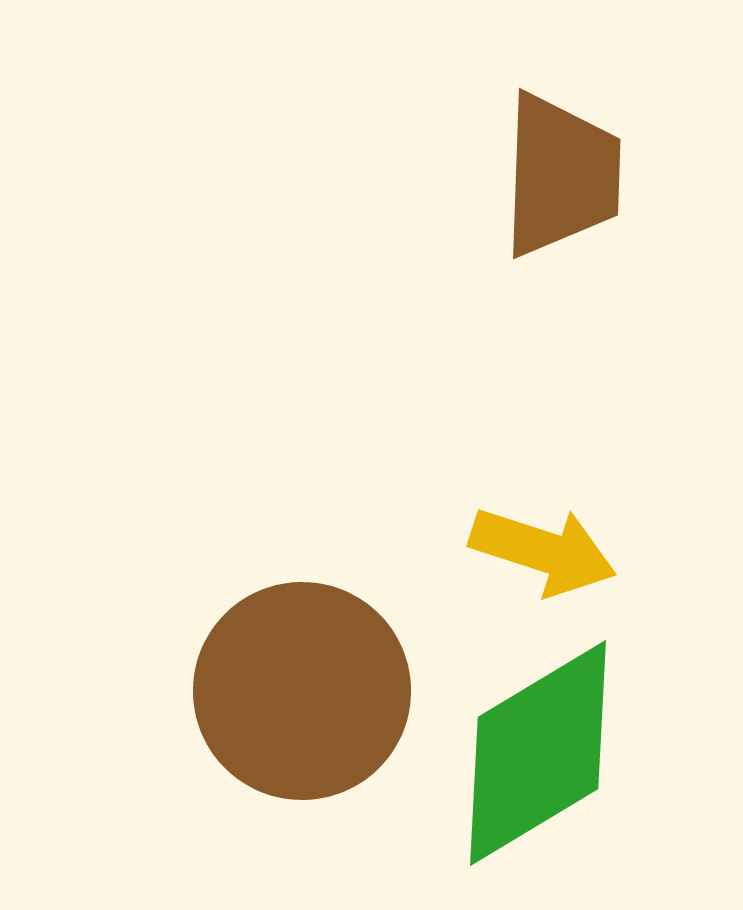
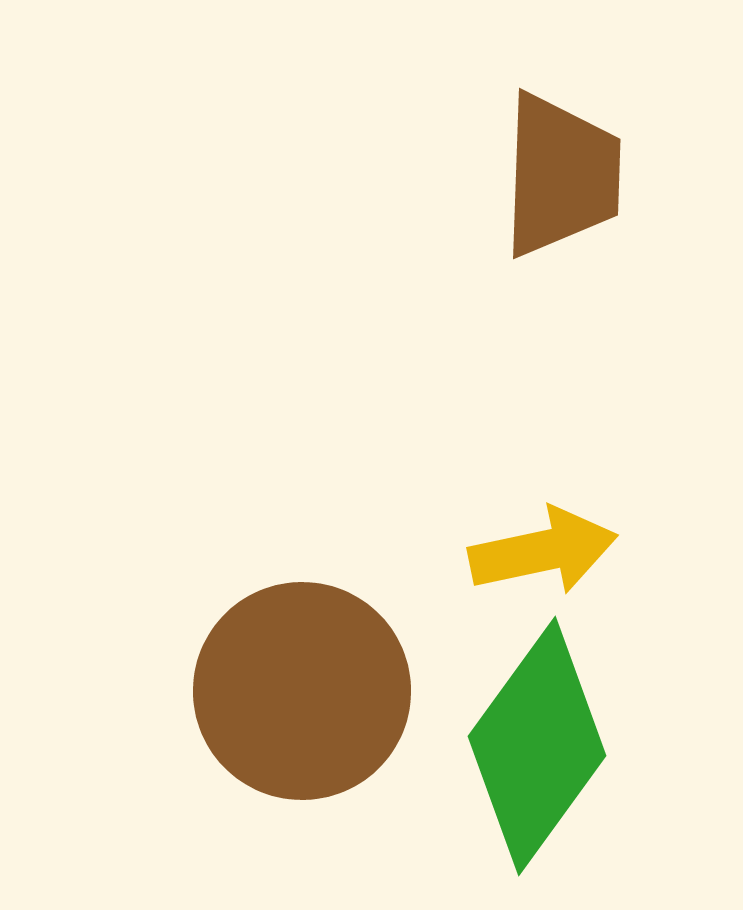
yellow arrow: rotated 30 degrees counterclockwise
green diamond: moved 1 px left, 7 px up; rotated 23 degrees counterclockwise
